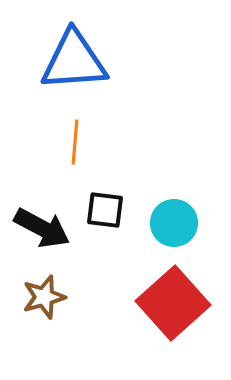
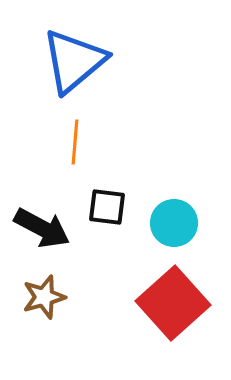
blue triangle: rotated 36 degrees counterclockwise
black square: moved 2 px right, 3 px up
